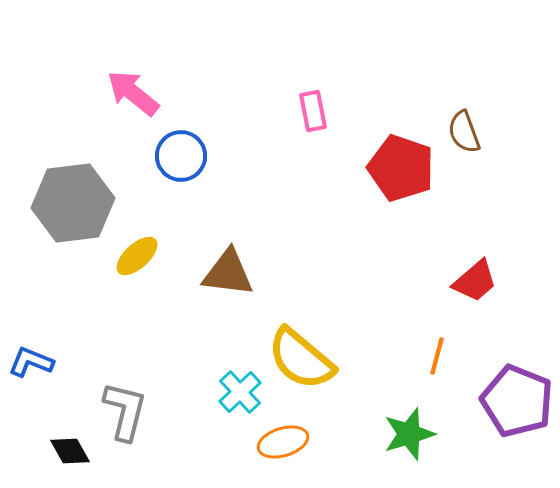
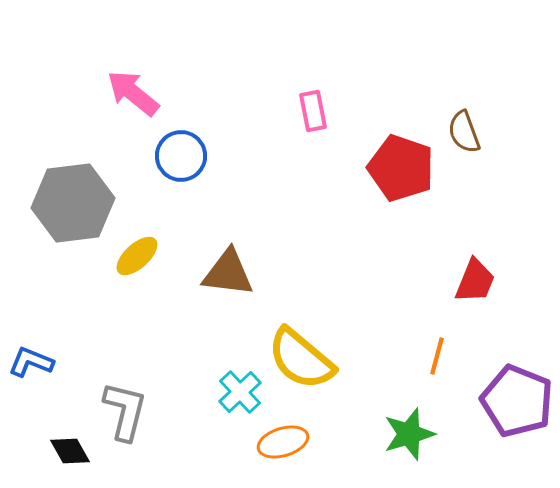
red trapezoid: rotated 27 degrees counterclockwise
